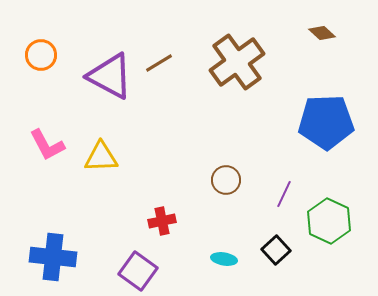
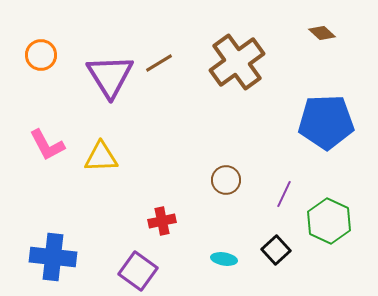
purple triangle: rotated 30 degrees clockwise
